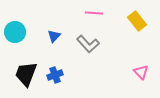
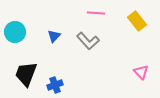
pink line: moved 2 px right
gray L-shape: moved 3 px up
blue cross: moved 10 px down
